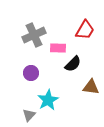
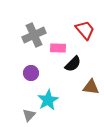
red trapezoid: rotated 70 degrees counterclockwise
